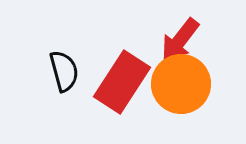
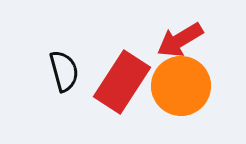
red arrow: rotated 21 degrees clockwise
orange circle: moved 2 px down
